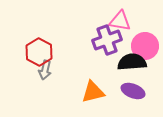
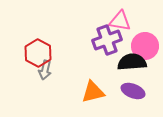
red hexagon: moved 1 px left, 1 px down
